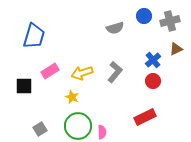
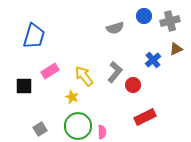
yellow arrow: moved 2 px right, 3 px down; rotated 70 degrees clockwise
red circle: moved 20 px left, 4 px down
